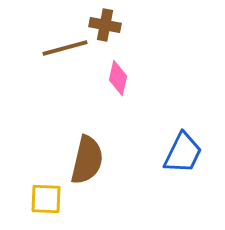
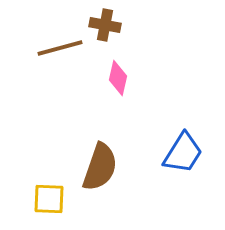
brown line: moved 5 px left
blue trapezoid: rotated 6 degrees clockwise
brown semicircle: moved 13 px right, 7 px down; rotated 6 degrees clockwise
yellow square: moved 3 px right
